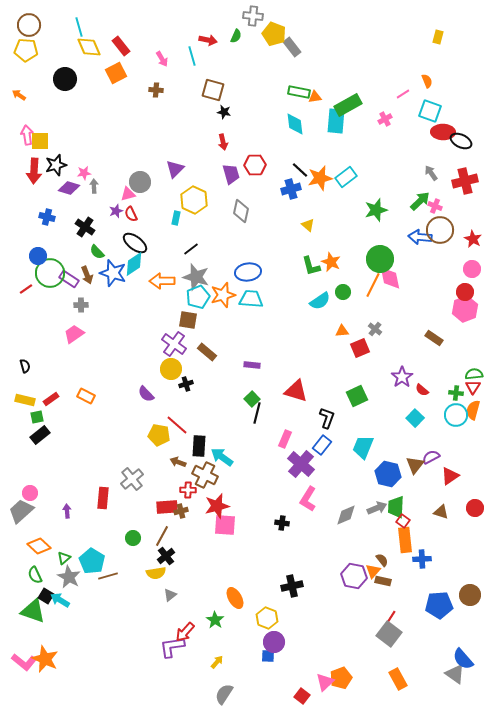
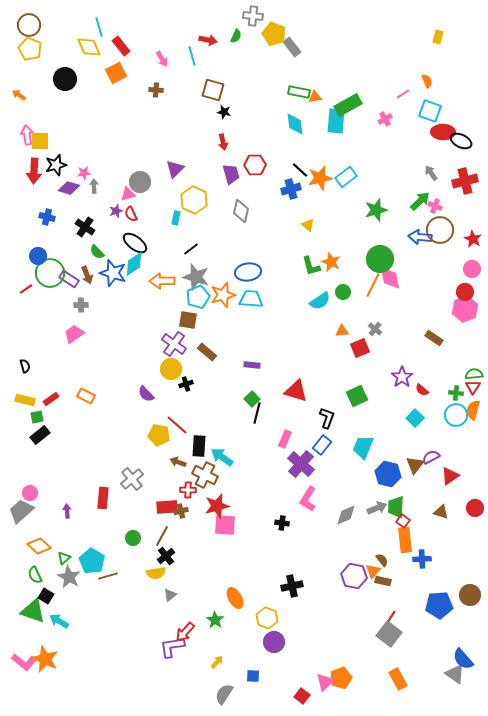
cyan line at (79, 27): moved 20 px right
yellow pentagon at (26, 50): moved 4 px right, 1 px up; rotated 20 degrees clockwise
cyan arrow at (60, 600): moved 1 px left, 21 px down
blue square at (268, 656): moved 15 px left, 20 px down
